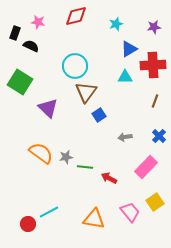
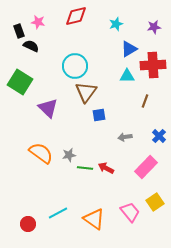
black rectangle: moved 4 px right, 2 px up; rotated 40 degrees counterclockwise
cyan triangle: moved 2 px right, 1 px up
brown line: moved 10 px left
blue square: rotated 24 degrees clockwise
gray star: moved 3 px right, 2 px up
green line: moved 1 px down
red arrow: moved 3 px left, 10 px up
cyan line: moved 9 px right, 1 px down
orange triangle: rotated 25 degrees clockwise
